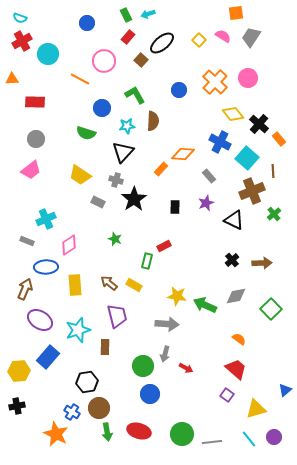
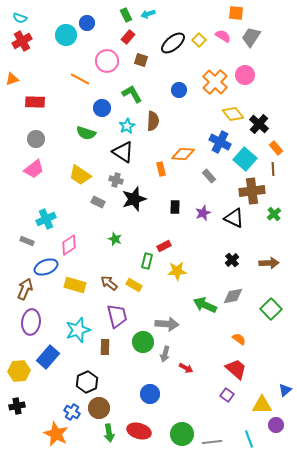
orange square at (236, 13): rotated 14 degrees clockwise
black ellipse at (162, 43): moved 11 px right
cyan circle at (48, 54): moved 18 px right, 19 px up
brown square at (141, 60): rotated 24 degrees counterclockwise
pink circle at (104, 61): moved 3 px right
pink circle at (248, 78): moved 3 px left, 3 px up
orange triangle at (12, 79): rotated 16 degrees counterclockwise
green L-shape at (135, 95): moved 3 px left, 1 px up
cyan star at (127, 126): rotated 21 degrees counterclockwise
orange rectangle at (279, 139): moved 3 px left, 9 px down
black triangle at (123, 152): rotated 40 degrees counterclockwise
cyan square at (247, 158): moved 2 px left, 1 px down
orange rectangle at (161, 169): rotated 56 degrees counterclockwise
pink trapezoid at (31, 170): moved 3 px right, 1 px up
brown line at (273, 171): moved 2 px up
brown cross at (252, 191): rotated 15 degrees clockwise
black star at (134, 199): rotated 15 degrees clockwise
purple star at (206, 203): moved 3 px left, 10 px down
black triangle at (234, 220): moved 2 px up
brown arrow at (262, 263): moved 7 px right
blue ellipse at (46, 267): rotated 20 degrees counterclockwise
yellow rectangle at (75, 285): rotated 70 degrees counterclockwise
yellow star at (177, 296): moved 25 px up; rotated 12 degrees counterclockwise
gray diamond at (236, 296): moved 3 px left
purple ellipse at (40, 320): moved 9 px left, 2 px down; rotated 65 degrees clockwise
green circle at (143, 366): moved 24 px up
black hexagon at (87, 382): rotated 15 degrees counterclockwise
yellow triangle at (256, 409): moved 6 px right, 4 px up; rotated 15 degrees clockwise
green arrow at (107, 432): moved 2 px right, 1 px down
purple circle at (274, 437): moved 2 px right, 12 px up
cyan line at (249, 439): rotated 18 degrees clockwise
